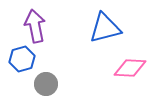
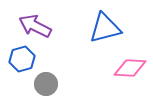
purple arrow: rotated 52 degrees counterclockwise
